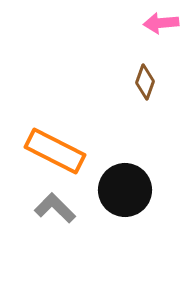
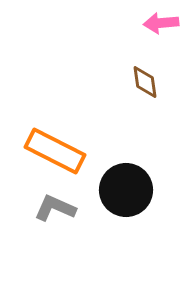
brown diamond: rotated 28 degrees counterclockwise
black circle: moved 1 px right
gray L-shape: rotated 21 degrees counterclockwise
